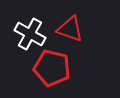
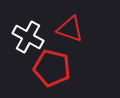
white cross: moved 2 px left, 3 px down
